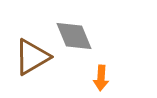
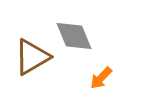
orange arrow: rotated 40 degrees clockwise
